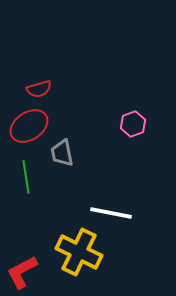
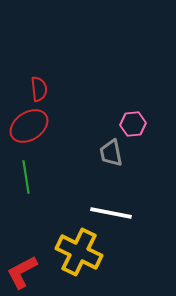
red semicircle: rotated 80 degrees counterclockwise
pink hexagon: rotated 15 degrees clockwise
gray trapezoid: moved 49 px right
